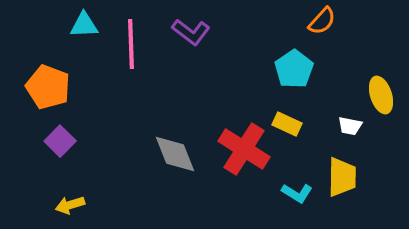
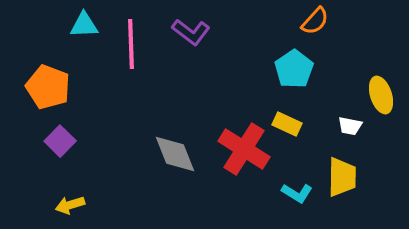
orange semicircle: moved 7 px left
